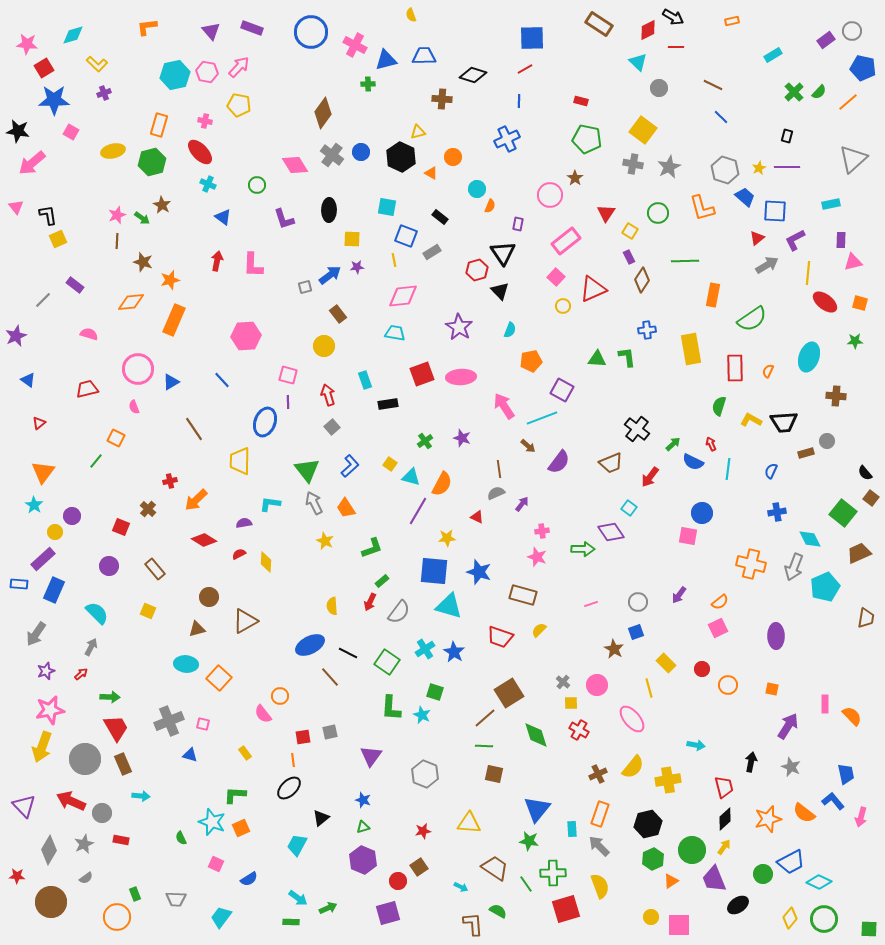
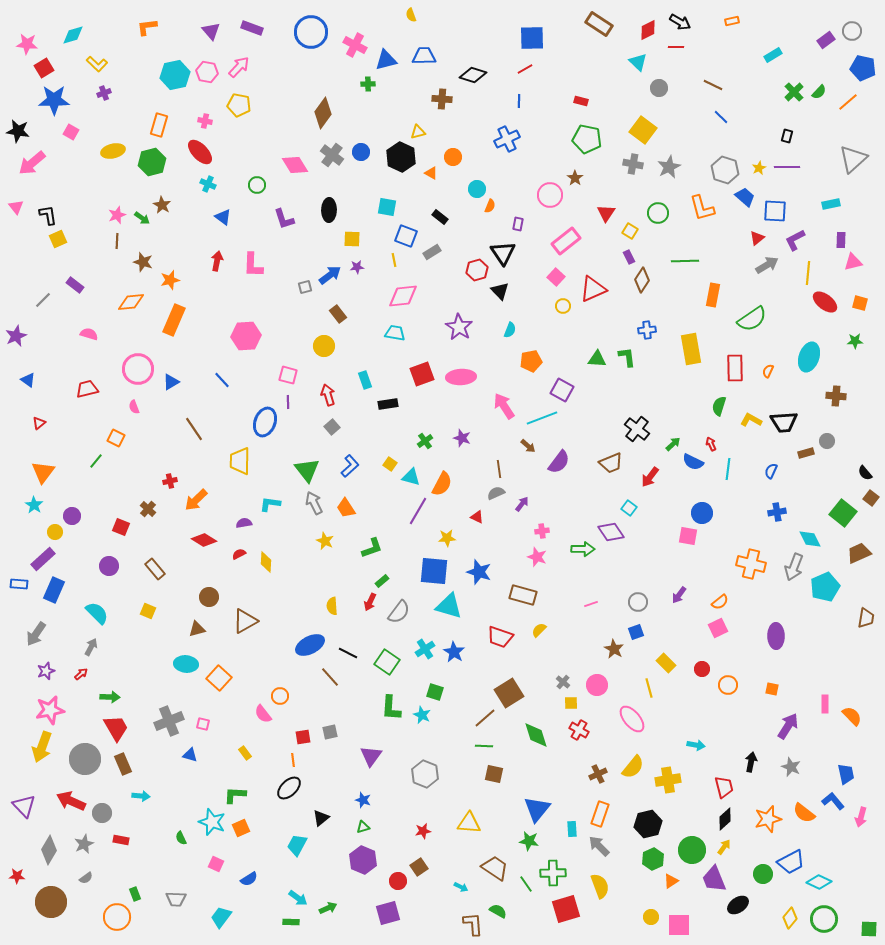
black arrow at (673, 17): moved 7 px right, 5 px down
